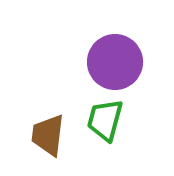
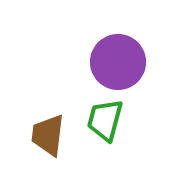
purple circle: moved 3 px right
